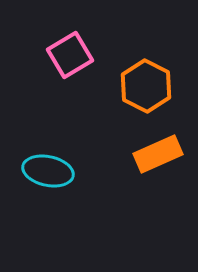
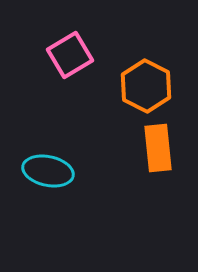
orange rectangle: moved 6 px up; rotated 72 degrees counterclockwise
